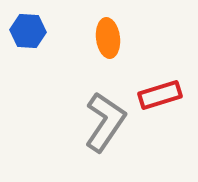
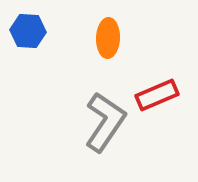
orange ellipse: rotated 9 degrees clockwise
red rectangle: moved 3 px left; rotated 6 degrees counterclockwise
